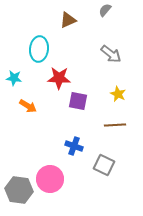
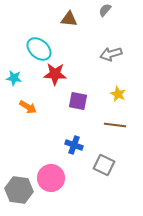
brown triangle: moved 1 px right, 1 px up; rotated 30 degrees clockwise
cyan ellipse: rotated 55 degrees counterclockwise
gray arrow: rotated 125 degrees clockwise
red star: moved 4 px left, 4 px up
orange arrow: moved 1 px down
brown line: rotated 10 degrees clockwise
blue cross: moved 1 px up
pink circle: moved 1 px right, 1 px up
